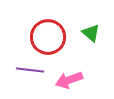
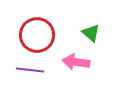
red circle: moved 11 px left, 2 px up
pink arrow: moved 7 px right, 18 px up; rotated 28 degrees clockwise
